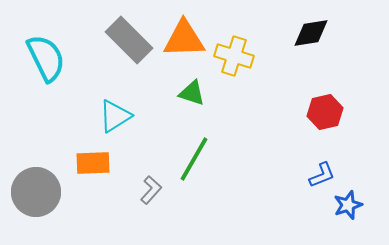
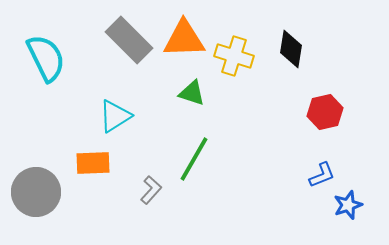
black diamond: moved 20 px left, 16 px down; rotated 72 degrees counterclockwise
